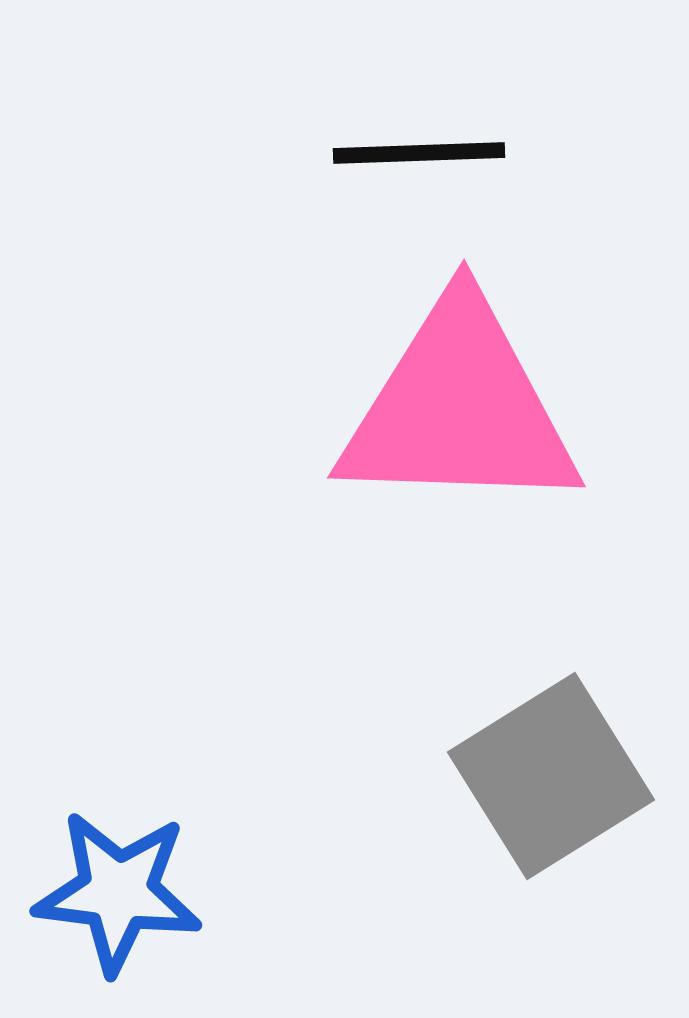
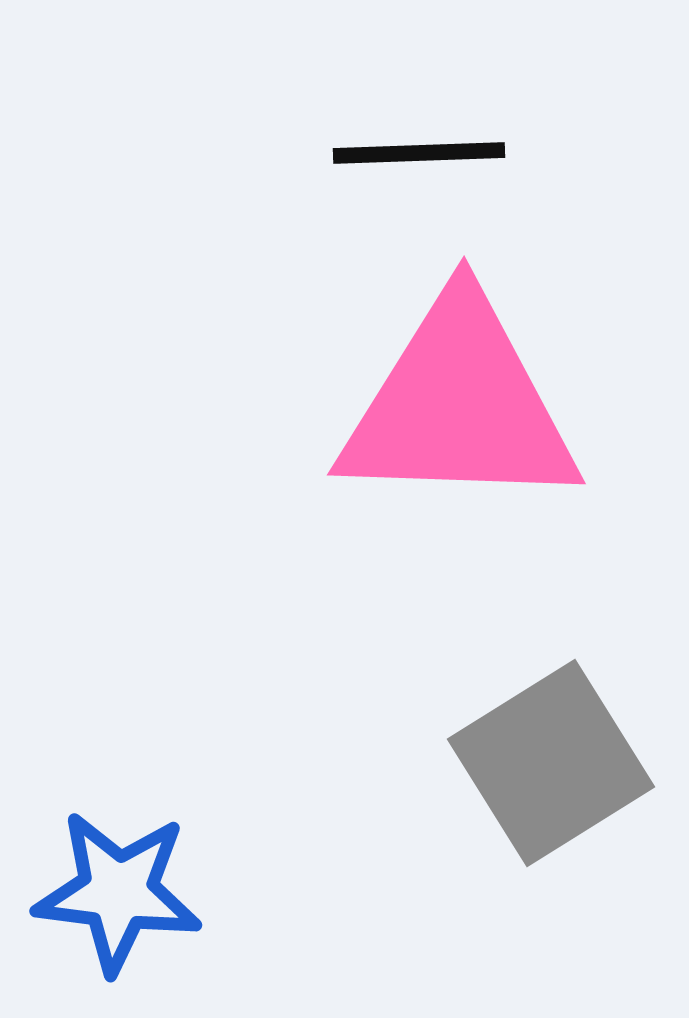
pink triangle: moved 3 px up
gray square: moved 13 px up
